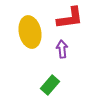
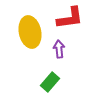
purple arrow: moved 3 px left
green rectangle: moved 3 px up
